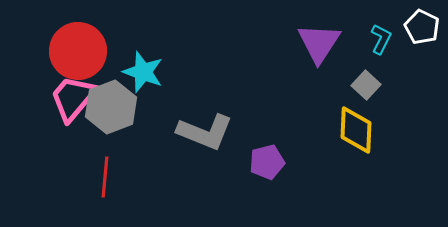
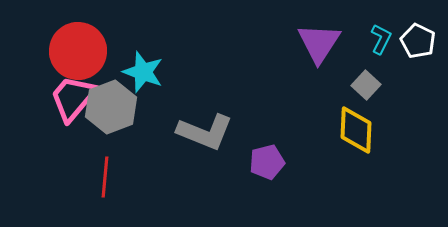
white pentagon: moved 4 px left, 14 px down
